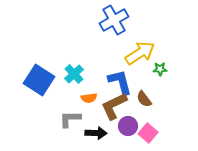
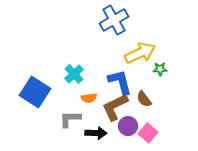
yellow arrow: rotated 8 degrees clockwise
blue square: moved 4 px left, 12 px down
brown L-shape: moved 1 px right, 1 px down
